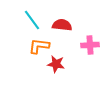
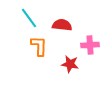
cyan line: moved 3 px left, 2 px up
orange L-shape: rotated 85 degrees clockwise
red star: moved 14 px right
